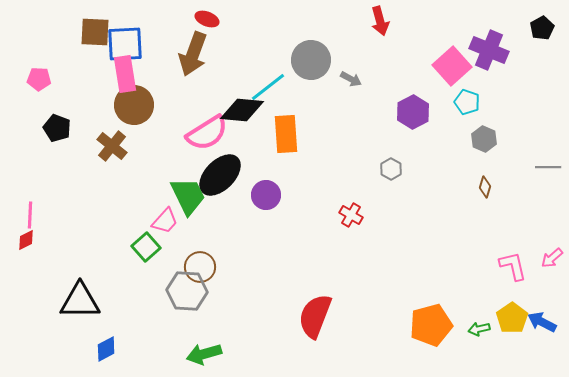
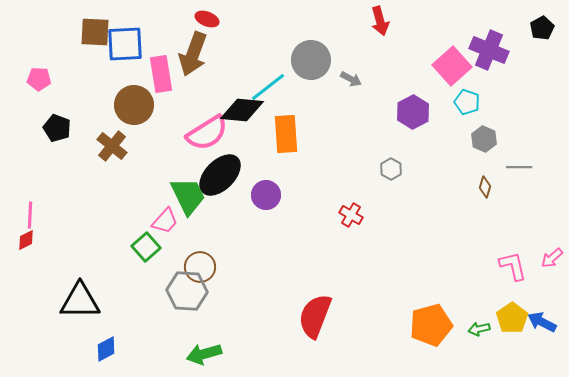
pink rectangle at (125, 74): moved 36 px right
gray line at (548, 167): moved 29 px left
